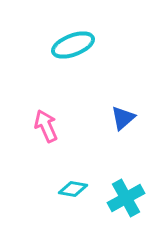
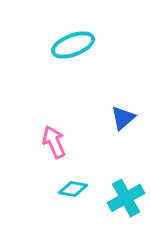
pink arrow: moved 8 px right, 16 px down
